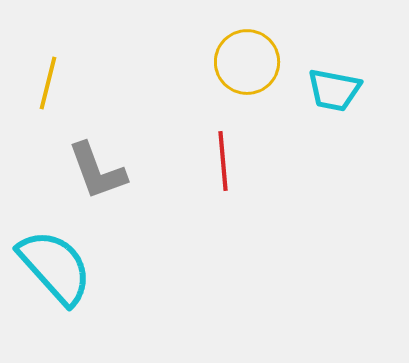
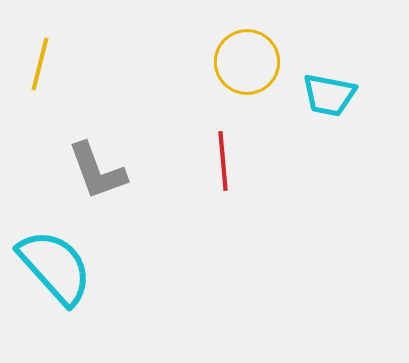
yellow line: moved 8 px left, 19 px up
cyan trapezoid: moved 5 px left, 5 px down
